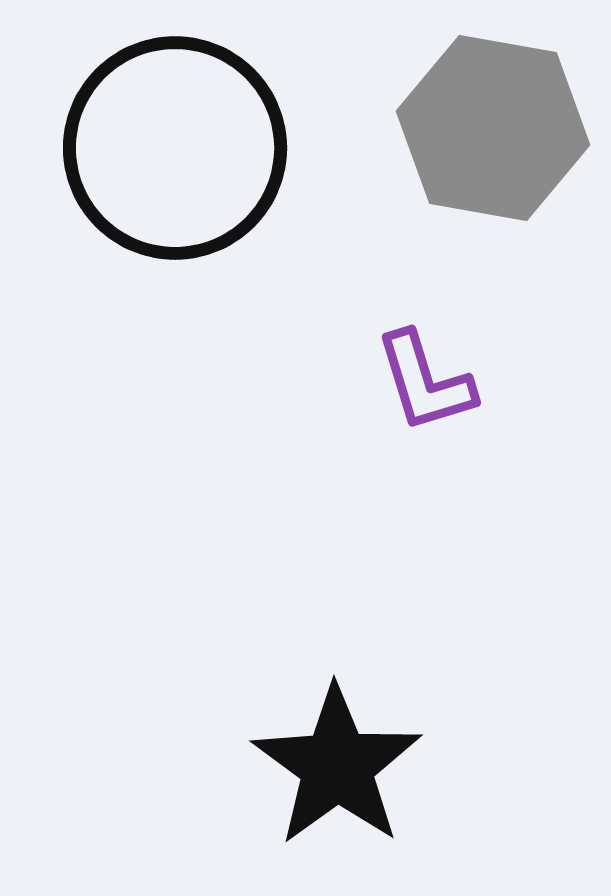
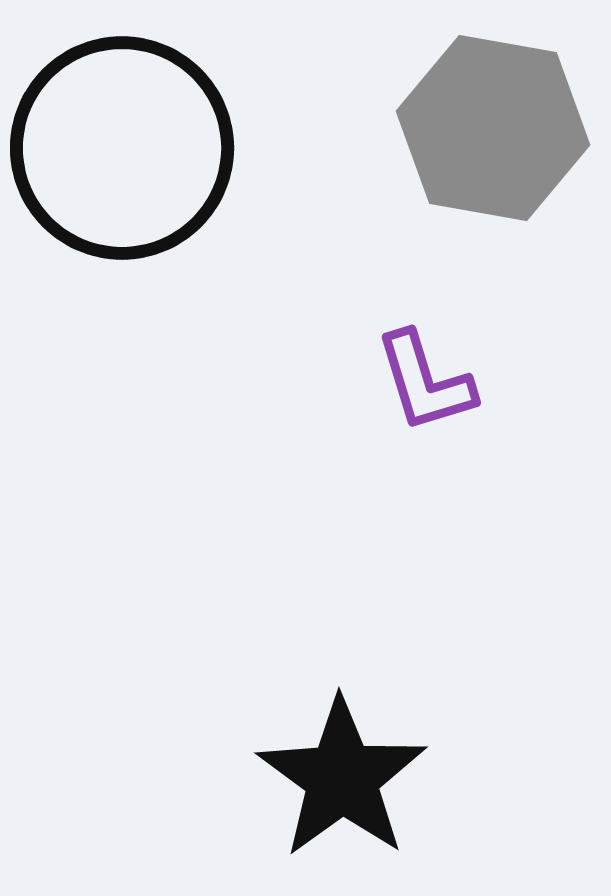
black circle: moved 53 px left
black star: moved 5 px right, 12 px down
